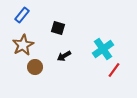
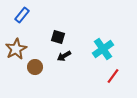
black square: moved 9 px down
brown star: moved 7 px left, 4 px down
red line: moved 1 px left, 6 px down
